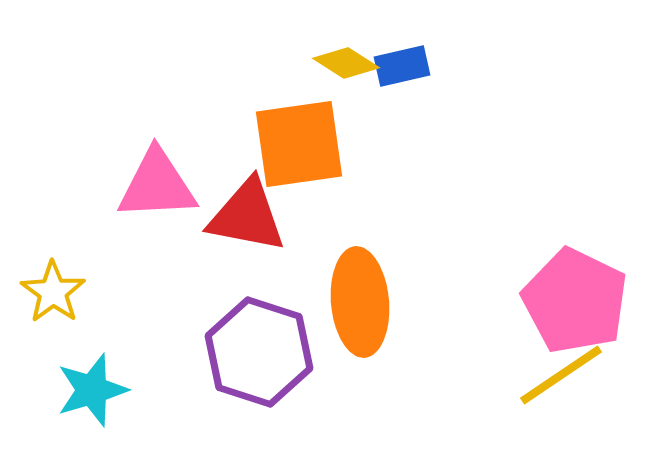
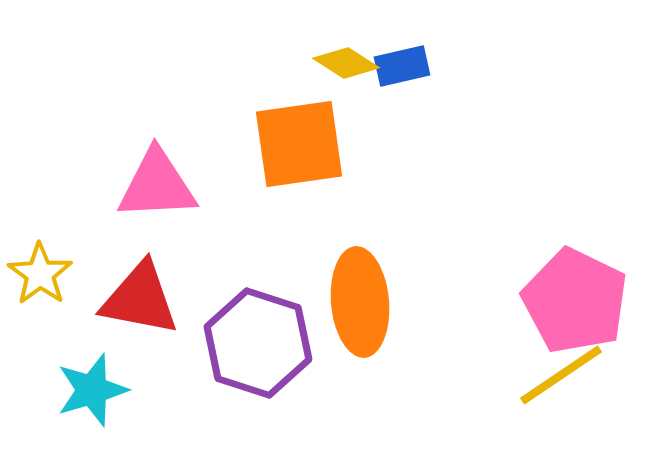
red triangle: moved 107 px left, 83 px down
yellow star: moved 13 px left, 18 px up
purple hexagon: moved 1 px left, 9 px up
